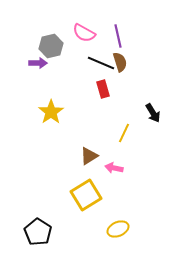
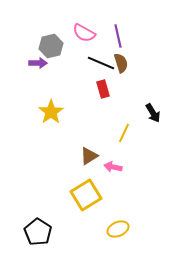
brown semicircle: moved 1 px right, 1 px down
pink arrow: moved 1 px left, 1 px up
